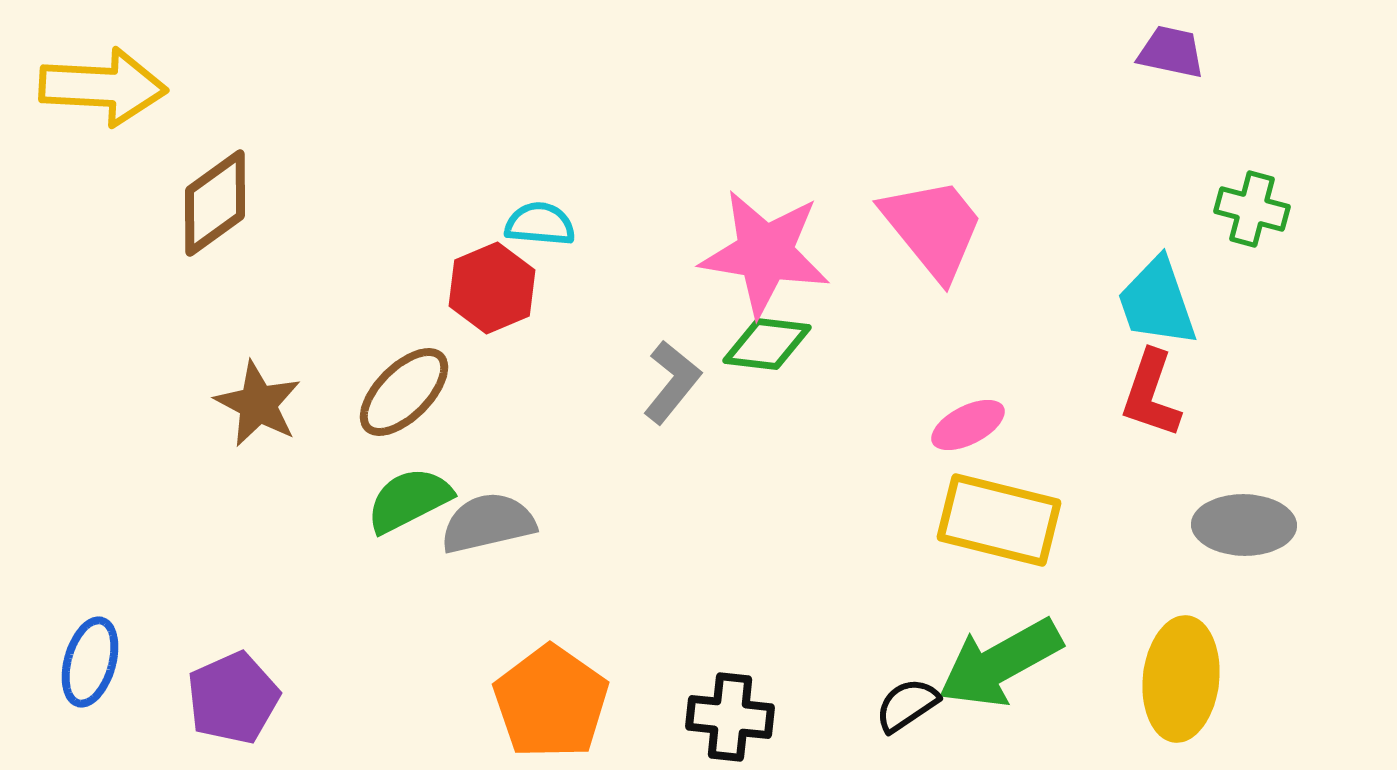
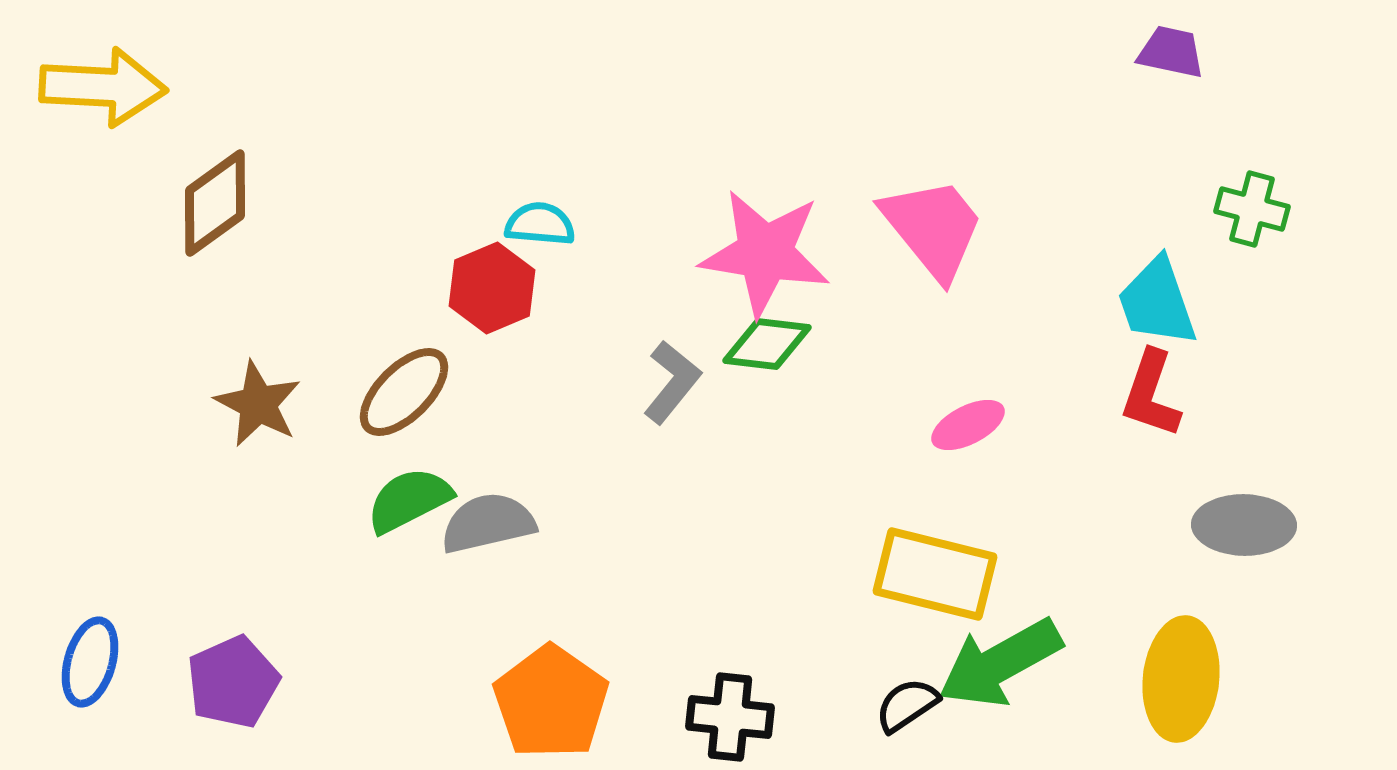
yellow rectangle: moved 64 px left, 54 px down
purple pentagon: moved 16 px up
